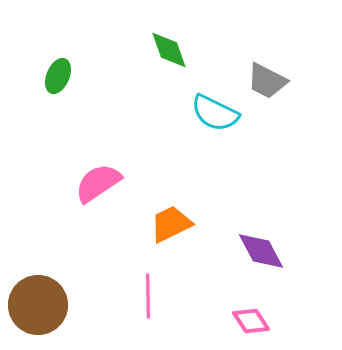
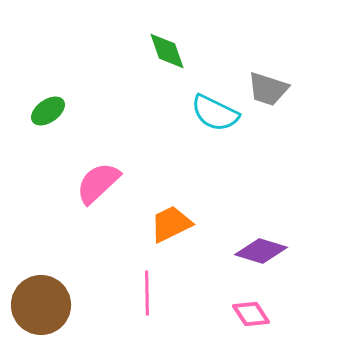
green diamond: moved 2 px left, 1 px down
green ellipse: moved 10 px left, 35 px down; rotated 32 degrees clockwise
gray trapezoid: moved 1 px right, 8 px down; rotated 9 degrees counterclockwise
pink semicircle: rotated 9 degrees counterclockwise
purple diamond: rotated 45 degrees counterclockwise
pink line: moved 1 px left, 3 px up
brown circle: moved 3 px right
pink diamond: moved 7 px up
